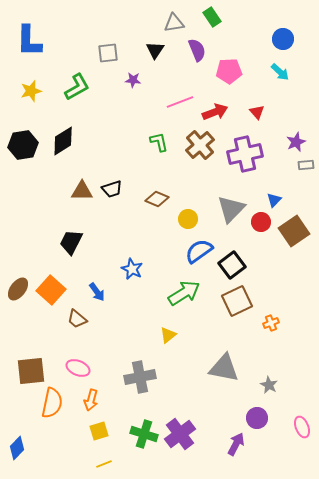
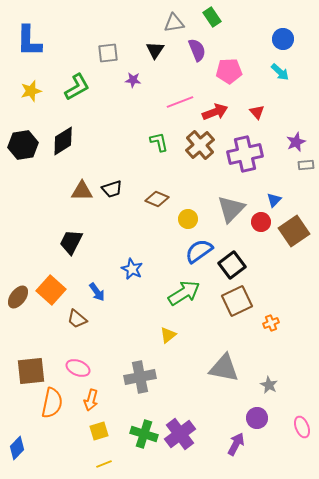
brown ellipse at (18, 289): moved 8 px down
